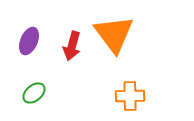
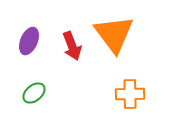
red arrow: rotated 36 degrees counterclockwise
orange cross: moved 2 px up
